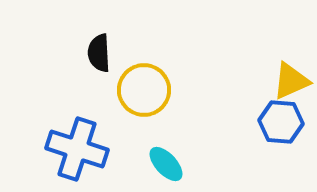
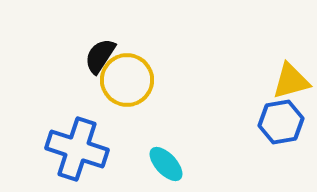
black semicircle: moved 1 px right, 3 px down; rotated 36 degrees clockwise
yellow triangle: rotated 9 degrees clockwise
yellow circle: moved 17 px left, 10 px up
blue hexagon: rotated 15 degrees counterclockwise
